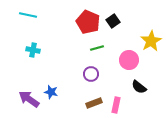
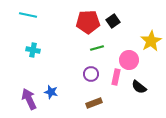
red pentagon: rotated 25 degrees counterclockwise
purple arrow: rotated 30 degrees clockwise
pink rectangle: moved 28 px up
